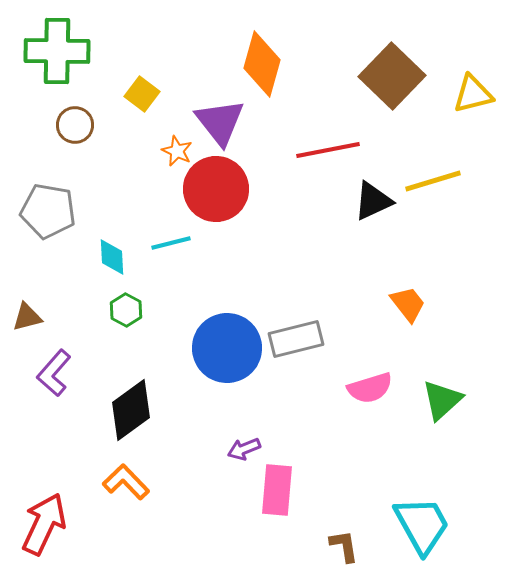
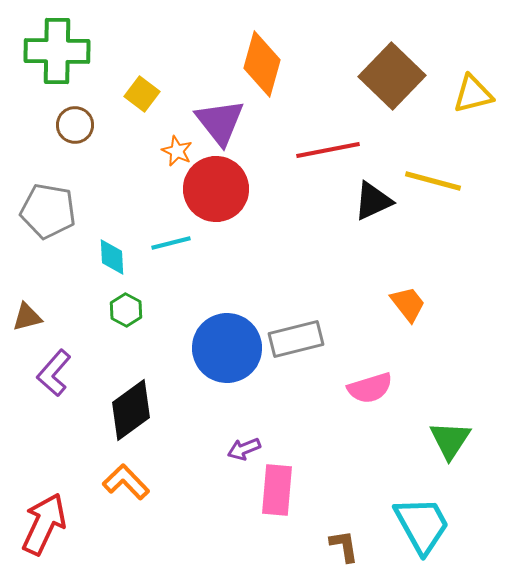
yellow line: rotated 32 degrees clockwise
green triangle: moved 8 px right, 40 px down; rotated 15 degrees counterclockwise
